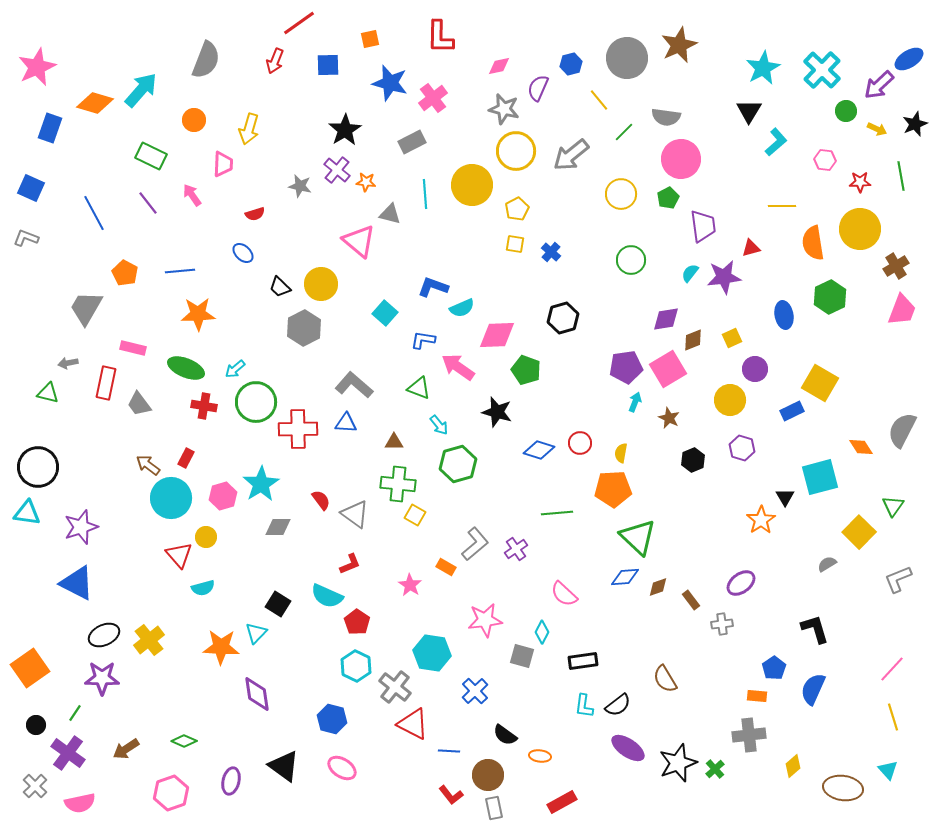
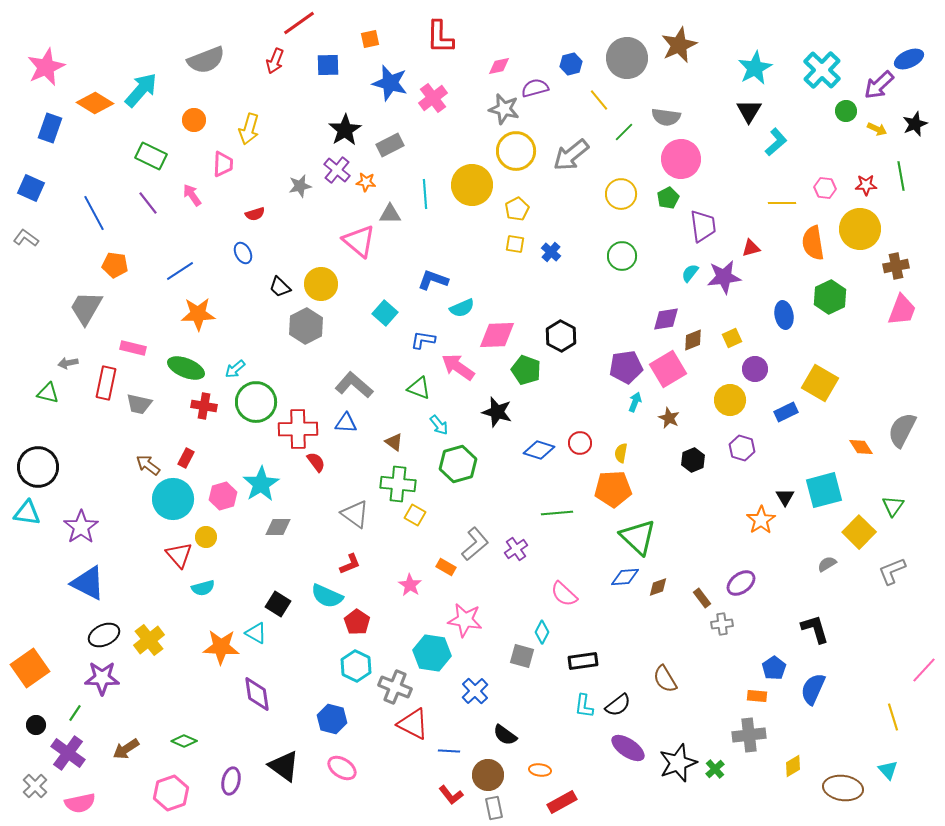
blue ellipse at (909, 59): rotated 8 degrees clockwise
gray semicircle at (206, 60): rotated 48 degrees clockwise
pink star at (37, 67): moved 9 px right
cyan star at (763, 68): moved 8 px left
purple semicircle at (538, 88): moved 3 px left; rotated 52 degrees clockwise
orange diamond at (95, 103): rotated 15 degrees clockwise
gray rectangle at (412, 142): moved 22 px left, 3 px down
pink hexagon at (825, 160): moved 28 px down
red star at (860, 182): moved 6 px right, 3 px down
gray star at (300, 186): rotated 25 degrees counterclockwise
yellow line at (782, 206): moved 3 px up
gray triangle at (390, 214): rotated 15 degrees counterclockwise
gray L-shape at (26, 238): rotated 15 degrees clockwise
blue ellipse at (243, 253): rotated 20 degrees clockwise
green circle at (631, 260): moved 9 px left, 4 px up
brown cross at (896, 266): rotated 20 degrees clockwise
blue line at (180, 271): rotated 28 degrees counterclockwise
orange pentagon at (125, 273): moved 10 px left, 8 px up; rotated 20 degrees counterclockwise
blue L-shape at (433, 287): moved 7 px up
black hexagon at (563, 318): moved 2 px left, 18 px down; rotated 16 degrees counterclockwise
gray hexagon at (304, 328): moved 2 px right, 2 px up
gray trapezoid at (139, 404): rotated 40 degrees counterclockwise
blue rectangle at (792, 411): moved 6 px left, 1 px down
brown triangle at (394, 442): rotated 36 degrees clockwise
cyan square at (820, 477): moved 4 px right, 13 px down
cyan circle at (171, 498): moved 2 px right, 1 px down
red semicircle at (321, 500): moved 5 px left, 38 px up
purple star at (81, 527): rotated 16 degrees counterclockwise
gray L-shape at (898, 579): moved 6 px left, 8 px up
blue triangle at (77, 583): moved 11 px right
brown rectangle at (691, 600): moved 11 px right, 2 px up
pink star at (485, 620): moved 20 px left; rotated 16 degrees clockwise
cyan triangle at (256, 633): rotated 45 degrees counterclockwise
pink line at (892, 669): moved 32 px right, 1 px down
gray cross at (395, 687): rotated 16 degrees counterclockwise
orange ellipse at (540, 756): moved 14 px down
yellow diamond at (793, 766): rotated 10 degrees clockwise
